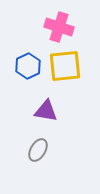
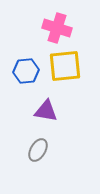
pink cross: moved 2 px left, 1 px down
blue hexagon: moved 2 px left, 5 px down; rotated 20 degrees clockwise
